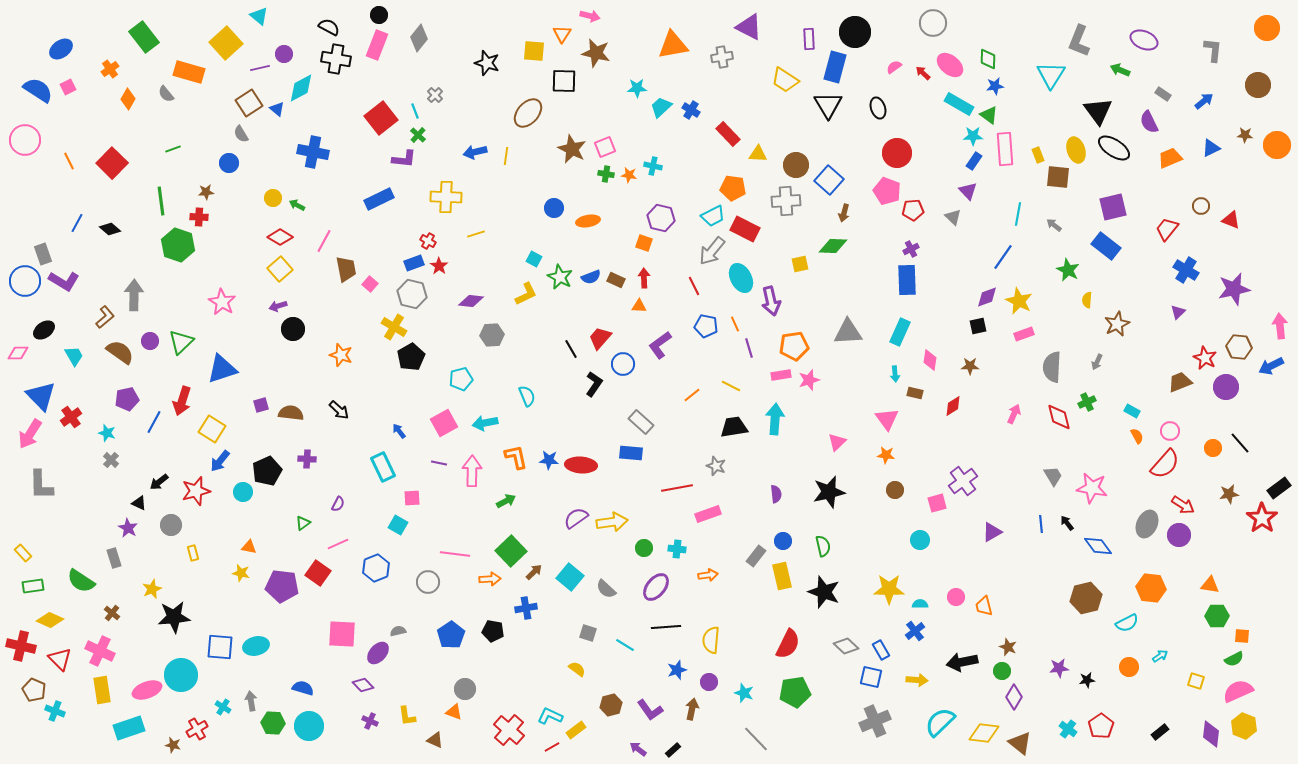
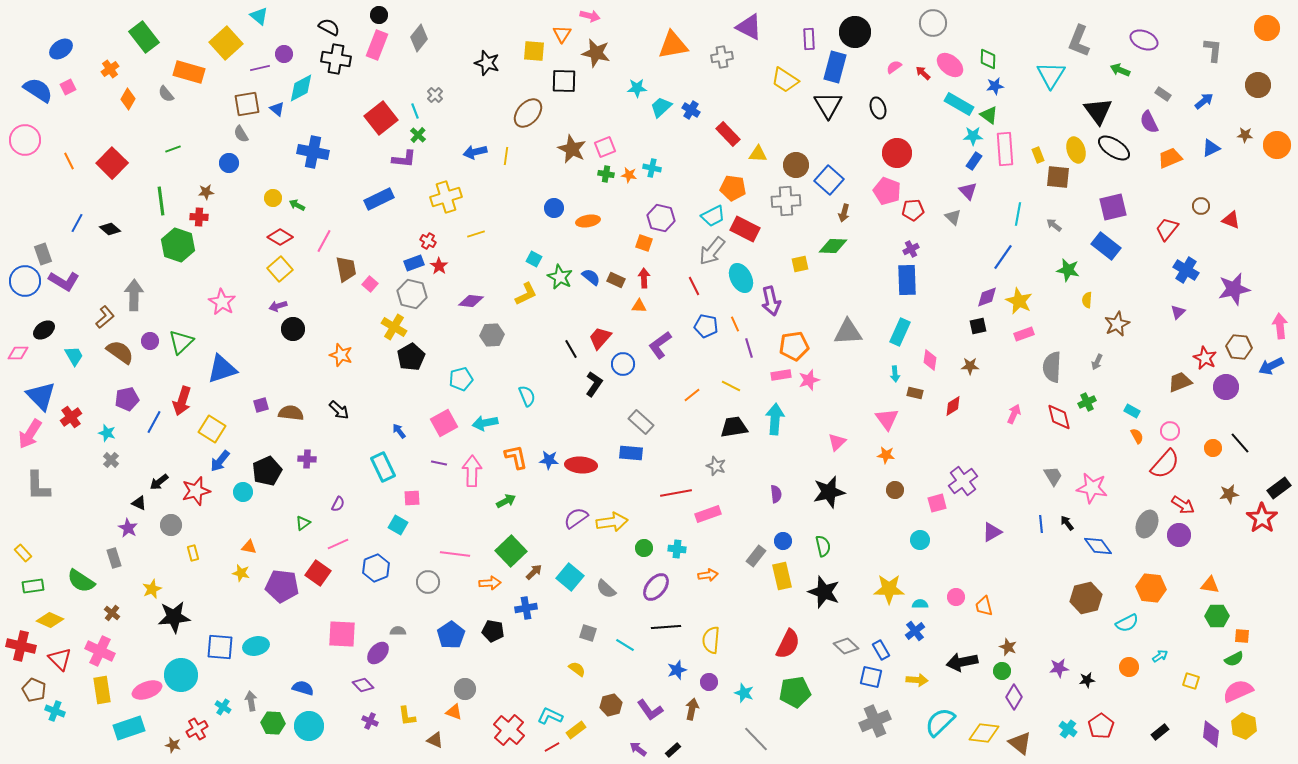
brown square at (249, 103): moved 2 px left, 1 px down; rotated 24 degrees clockwise
cyan cross at (653, 166): moved 1 px left, 2 px down
yellow cross at (446, 197): rotated 20 degrees counterclockwise
green star at (1068, 270): rotated 15 degrees counterclockwise
blue semicircle at (591, 277): rotated 120 degrees counterclockwise
gray L-shape at (41, 485): moved 3 px left, 1 px down
red line at (677, 488): moved 1 px left, 5 px down
orange arrow at (490, 579): moved 4 px down
gray semicircle at (398, 631): rotated 14 degrees clockwise
yellow square at (1196, 681): moved 5 px left
